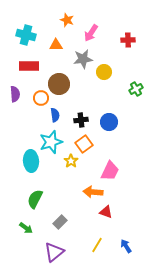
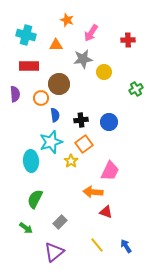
yellow line: rotated 70 degrees counterclockwise
